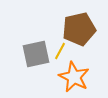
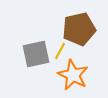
orange star: moved 1 px left, 2 px up
